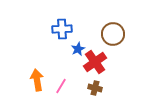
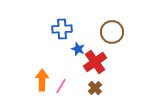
brown circle: moved 1 px left, 2 px up
blue star: rotated 24 degrees counterclockwise
orange arrow: moved 5 px right; rotated 10 degrees clockwise
brown cross: rotated 32 degrees clockwise
